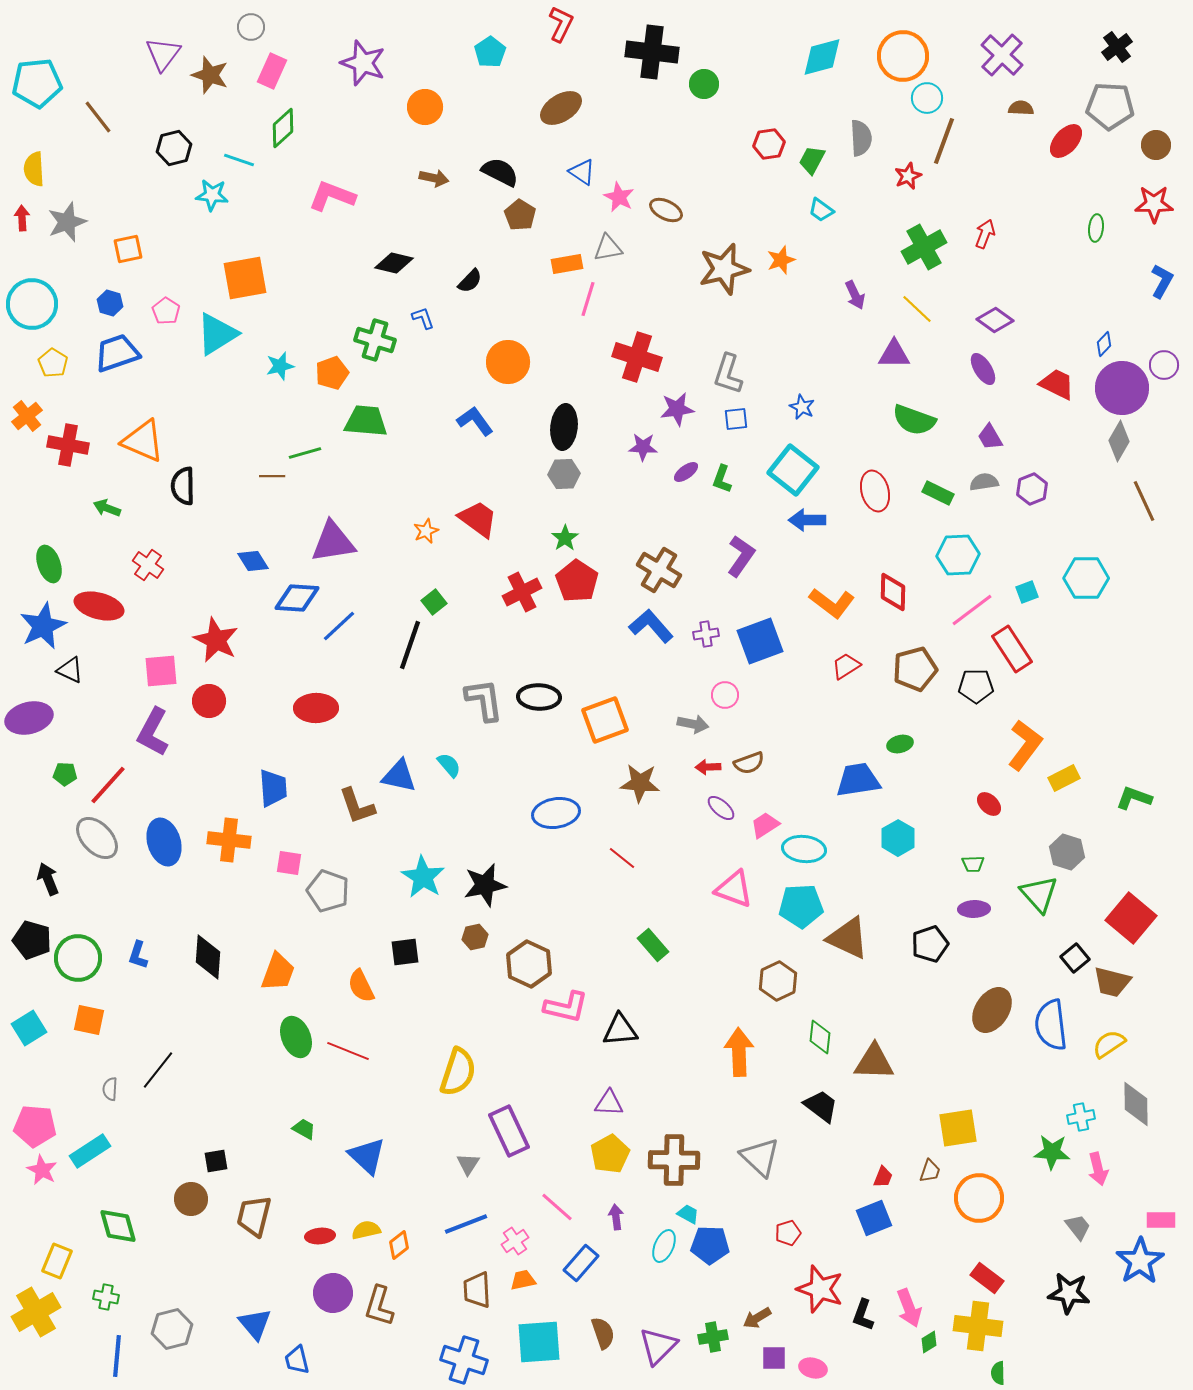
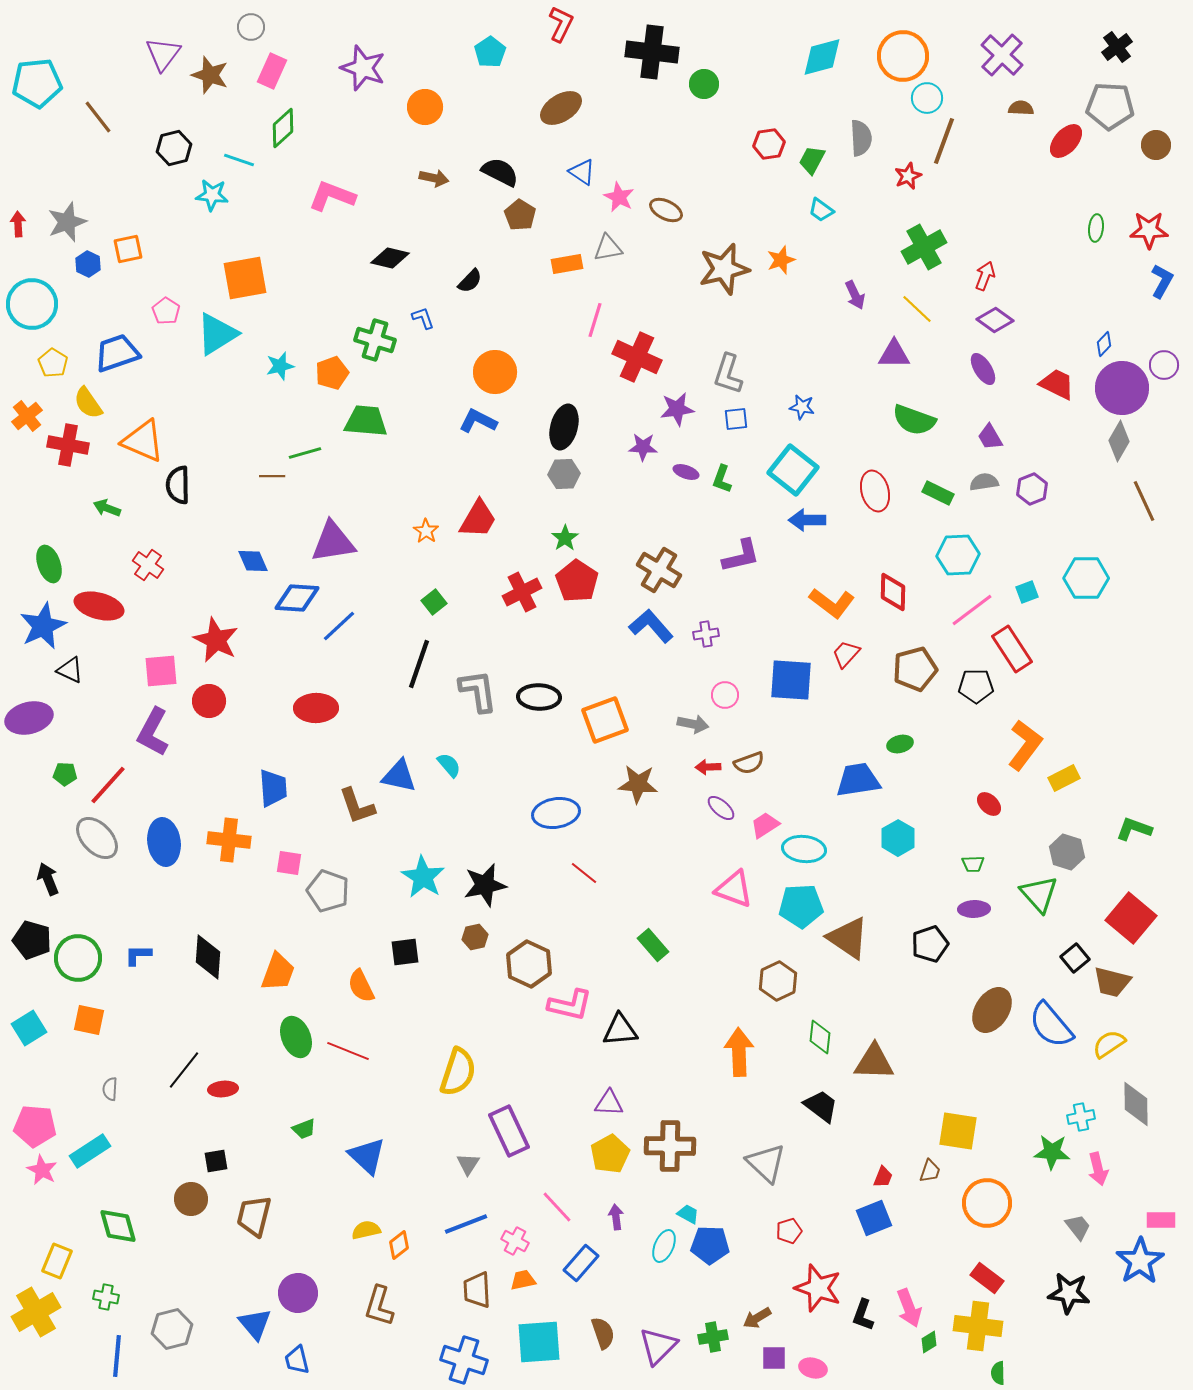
purple star at (363, 63): moved 5 px down
yellow semicircle at (34, 169): moved 54 px right, 234 px down; rotated 32 degrees counterclockwise
red star at (1154, 204): moved 5 px left, 26 px down
red arrow at (22, 218): moved 4 px left, 6 px down
red arrow at (985, 234): moved 42 px down
black diamond at (394, 263): moved 4 px left, 5 px up
pink line at (588, 299): moved 7 px right, 21 px down
blue hexagon at (110, 303): moved 22 px left, 39 px up; rotated 10 degrees clockwise
red cross at (637, 357): rotated 6 degrees clockwise
orange circle at (508, 362): moved 13 px left, 10 px down
blue star at (802, 407): rotated 15 degrees counterclockwise
blue L-shape at (475, 421): moved 3 px right; rotated 27 degrees counterclockwise
black ellipse at (564, 427): rotated 9 degrees clockwise
purple ellipse at (686, 472): rotated 55 degrees clockwise
black semicircle at (183, 486): moved 5 px left, 1 px up
red trapezoid at (478, 519): rotated 84 degrees clockwise
orange star at (426, 531): rotated 15 degrees counterclockwise
purple L-shape at (741, 556): rotated 42 degrees clockwise
blue diamond at (253, 561): rotated 8 degrees clockwise
blue square at (760, 641): moved 31 px right, 39 px down; rotated 24 degrees clockwise
black line at (410, 645): moved 9 px right, 19 px down
red trapezoid at (846, 666): moved 12 px up; rotated 16 degrees counterclockwise
gray L-shape at (484, 700): moved 6 px left, 9 px up
brown star at (640, 783): moved 2 px left, 1 px down
green L-shape at (1134, 798): moved 31 px down
blue ellipse at (164, 842): rotated 9 degrees clockwise
red line at (622, 858): moved 38 px left, 15 px down
brown triangle at (848, 938): rotated 9 degrees clockwise
blue L-shape at (138, 955): rotated 72 degrees clockwise
pink L-shape at (566, 1007): moved 4 px right, 2 px up
blue semicircle at (1051, 1025): rotated 33 degrees counterclockwise
black line at (158, 1070): moved 26 px right
yellow square at (958, 1128): moved 3 px down; rotated 18 degrees clockwise
green trapezoid at (304, 1129): rotated 130 degrees clockwise
gray triangle at (760, 1157): moved 6 px right, 6 px down
brown cross at (674, 1160): moved 4 px left, 14 px up
orange circle at (979, 1198): moved 8 px right, 5 px down
pink line at (557, 1207): rotated 6 degrees clockwise
red pentagon at (788, 1233): moved 1 px right, 2 px up
red ellipse at (320, 1236): moved 97 px left, 147 px up
pink cross at (515, 1241): rotated 28 degrees counterclockwise
red star at (820, 1289): moved 2 px left, 1 px up
purple circle at (333, 1293): moved 35 px left
